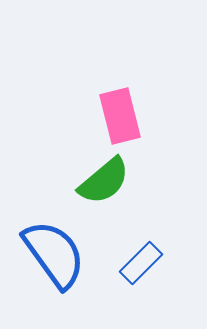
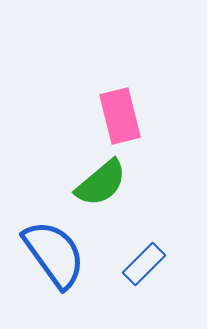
green semicircle: moved 3 px left, 2 px down
blue rectangle: moved 3 px right, 1 px down
